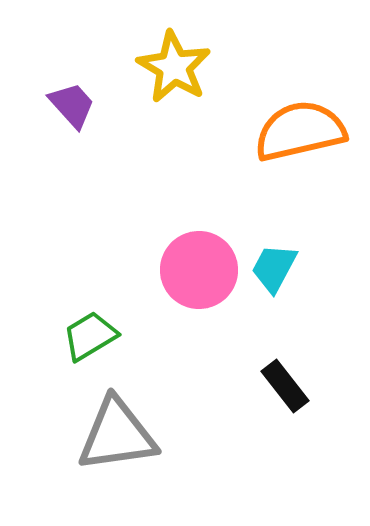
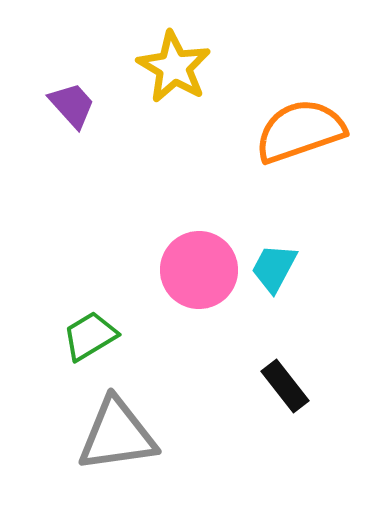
orange semicircle: rotated 6 degrees counterclockwise
